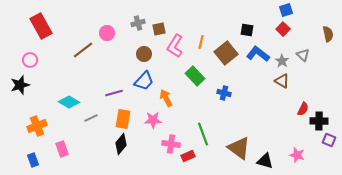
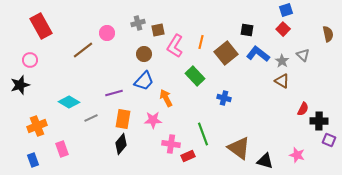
brown square at (159, 29): moved 1 px left, 1 px down
blue cross at (224, 93): moved 5 px down
